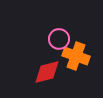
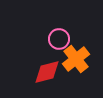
orange cross: moved 3 px down; rotated 32 degrees clockwise
